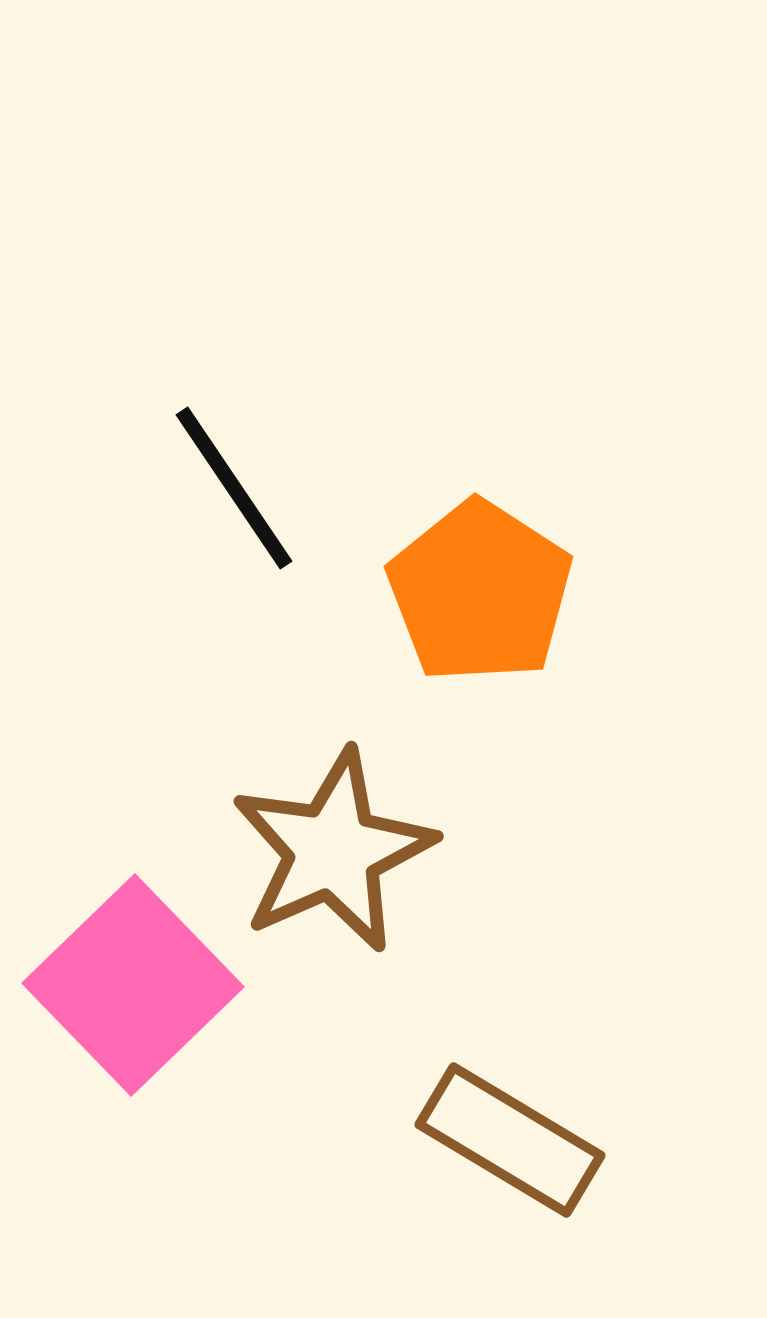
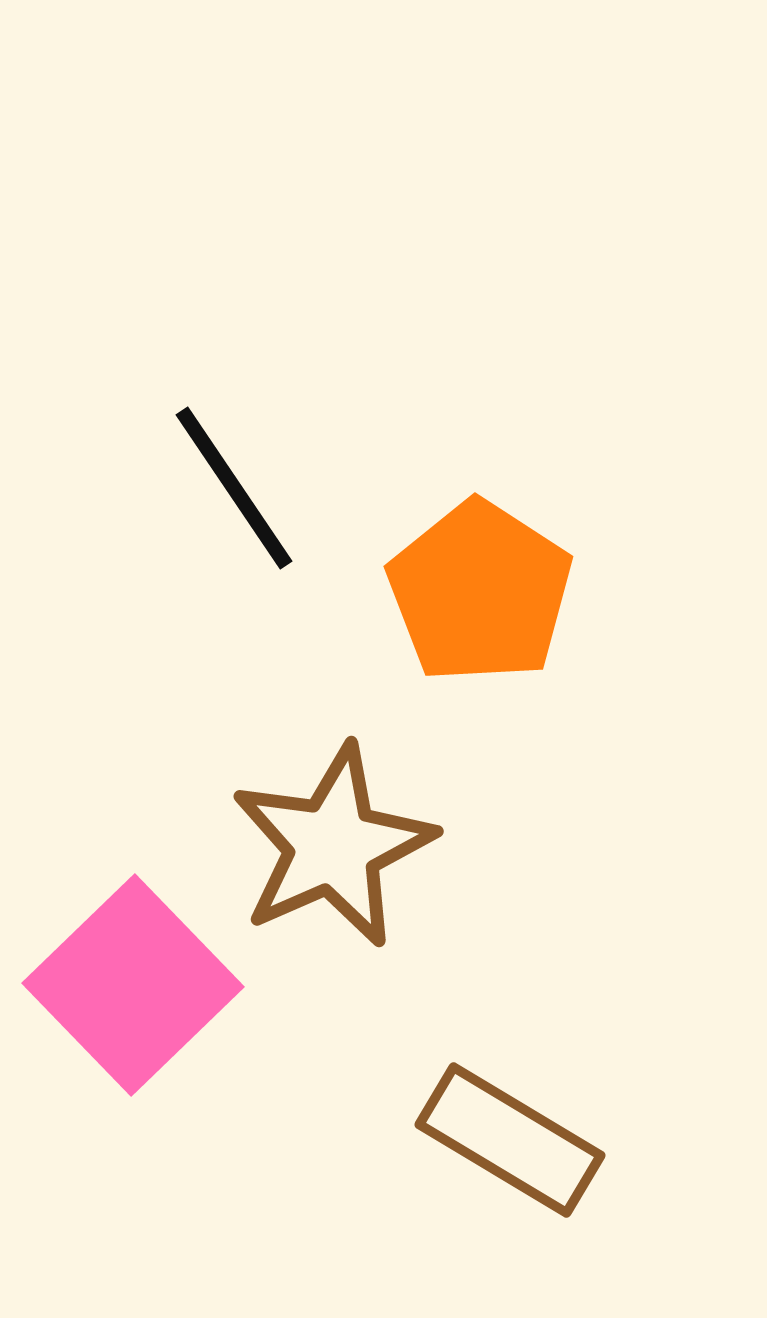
brown star: moved 5 px up
